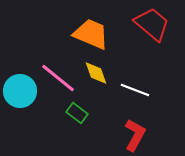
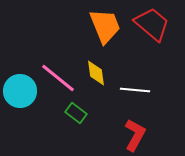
orange trapezoid: moved 14 px right, 8 px up; rotated 45 degrees clockwise
yellow diamond: rotated 12 degrees clockwise
white line: rotated 16 degrees counterclockwise
green rectangle: moved 1 px left
